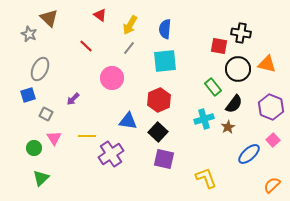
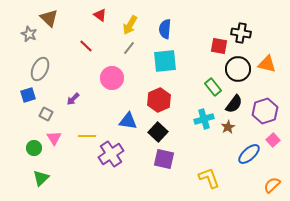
purple hexagon: moved 6 px left, 4 px down; rotated 20 degrees clockwise
yellow L-shape: moved 3 px right
